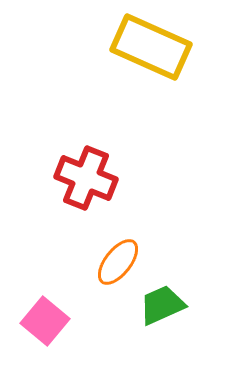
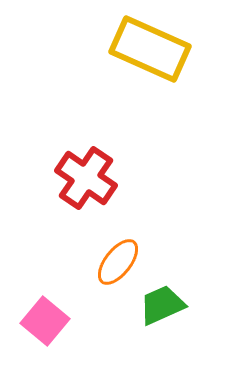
yellow rectangle: moved 1 px left, 2 px down
red cross: rotated 12 degrees clockwise
